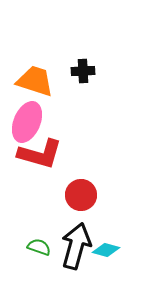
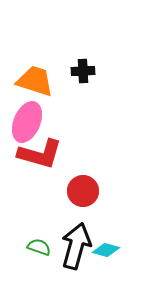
red circle: moved 2 px right, 4 px up
